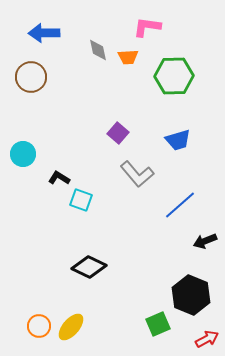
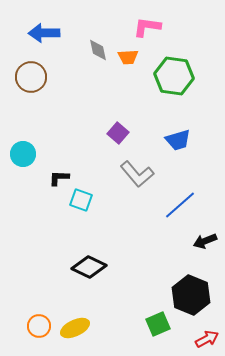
green hexagon: rotated 9 degrees clockwise
black L-shape: rotated 30 degrees counterclockwise
yellow ellipse: moved 4 px right, 1 px down; rotated 24 degrees clockwise
